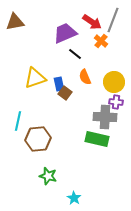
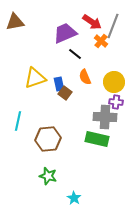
gray line: moved 6 px down
brown hexagon: moved 10 px right
